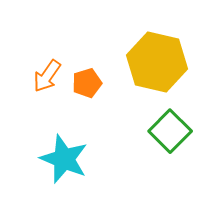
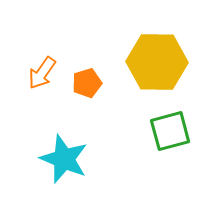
yellow hexagon: rotated 12 degrees counterclockwise
orange arrow: moved 5 px left, 3 px up
green square: rotated 30 degrees clockwise
